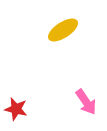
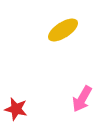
pink arrow: moved 4 px left, 3 px up; rotated 64 degrees clockwise
